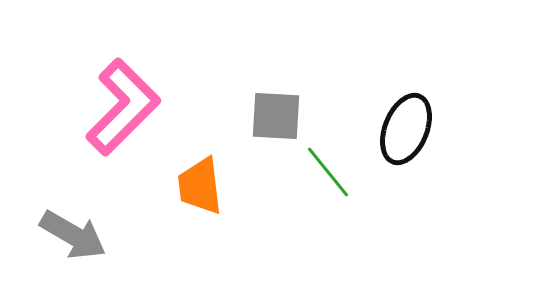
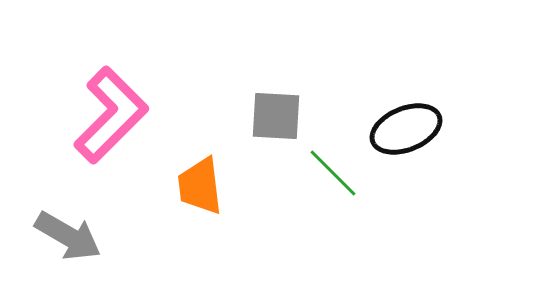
pink L-shape: moved 12 px left, 8 px down
black ellipse: rotated 46 degrees clockwise
green line: moved 5 px right, 1 px down; rotated 6 degrees counterclockwise
gray arrow: moved 5 px left, 1 px down
